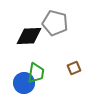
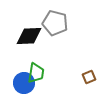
brown square: moved 15 px right, 9 px down
